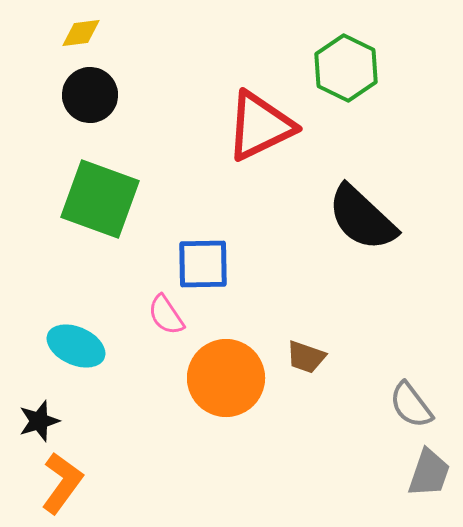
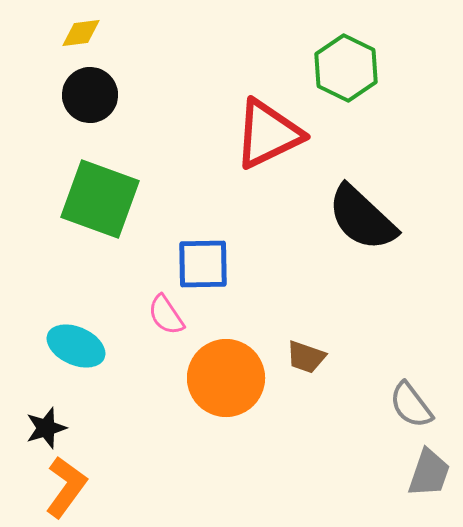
red triangle: moved 8 px right, 8 px down
black star: moved 7 px right, 7 px down
orange L-shape: moved 4 px right, 4 px down
